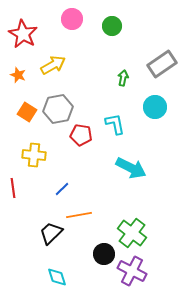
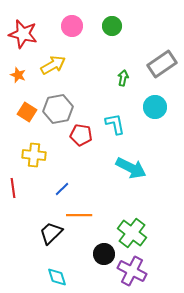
pink circle: moved 7 px down
red star: rotated 16 degrees counterclockwise
orange line: rotated 10 degrees clockwise
